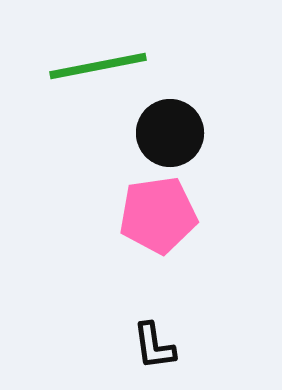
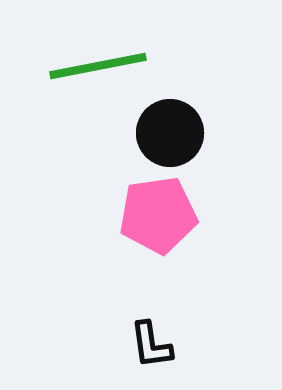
black L-shape: moved 3 px left, 1 px up
